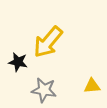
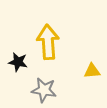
yellow arrow: rotated 136 degrees clockwise
yellow triangle: moved 15 px up
